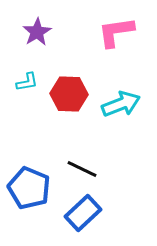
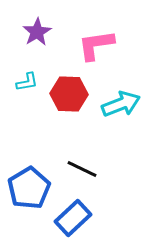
pink L-shape: moved 20 px left, 13 px down
blue pentagon: rotated 18 degrees clockwise
blue rectangle: moved 10 px left, 5 px down
